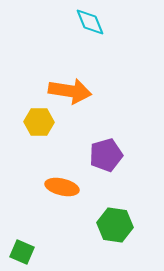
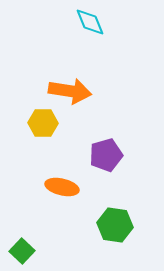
yellow hexagon: moved 4 px right, 1 px down
green square: moved 1 px up; rotated 20 degrees clockwise
